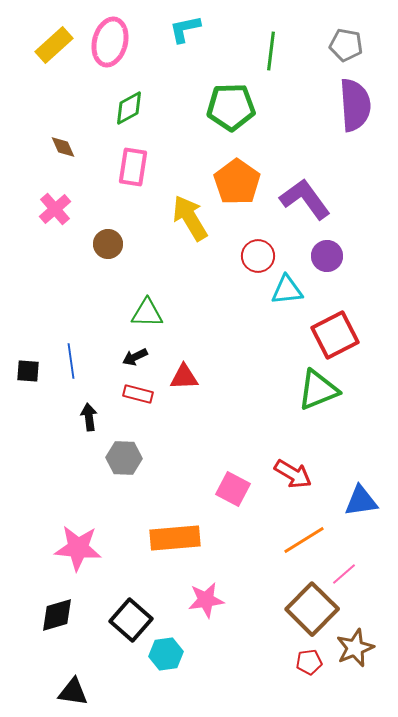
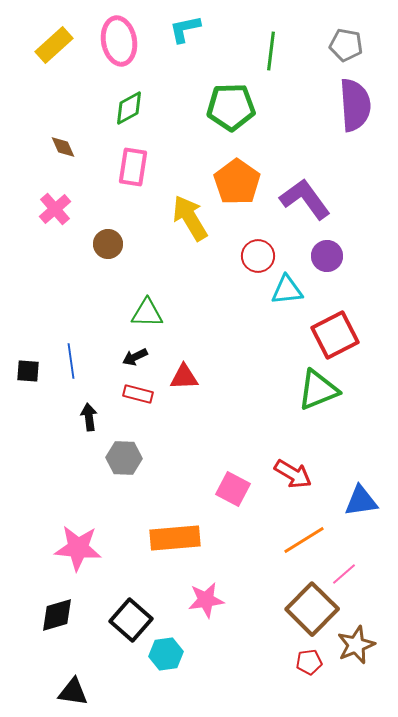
pink ellipse at (110, 42): moved 9 px right, 1 px up; rotated 24 degrees counterclockwise
brown star at (355, 648): moved 1 px right, 3 px up
